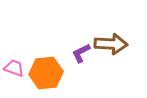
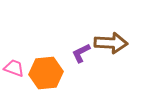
brown arrow: moved 1 px up
